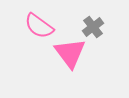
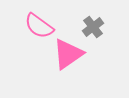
pink triangle: moved 2 px left, 1 px down; rotated 32 degrees clockwise
